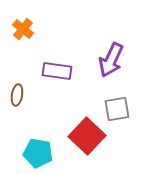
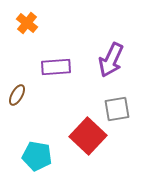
orange cross: moved 4 px right, 6 px up
purple rectangle: moved 1 px left, 4 px up; rotated 12 degrees counterclockwise
brown ellipse: rotated 20 degrees clockwise
red square: moved 1 px right
cyan pentagon: moved 1 px left, 3 px down
